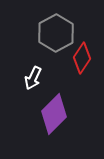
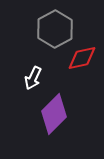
gray hexagon: moved 1 px left, 4 px up
red diamond: rotated 44 degrees clockwise
